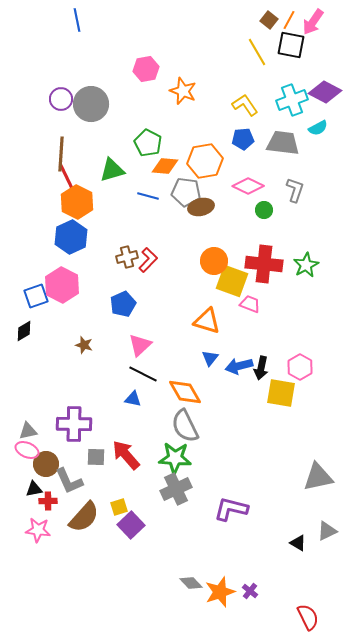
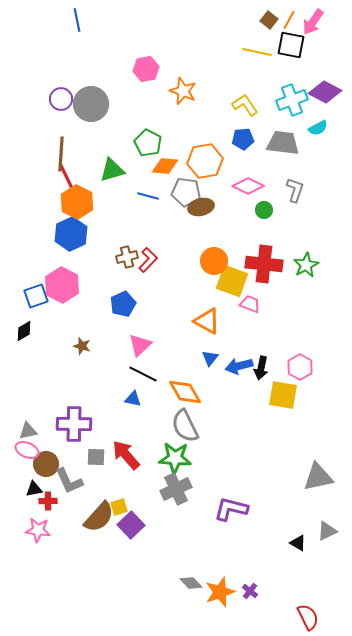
yellow line at (257, 52): rotated 48 degrees counterclockwise
blue hexagon at (71, 237): moved 3 px up
orange triangle at (207, 321): rotated 12 degrees clockwise
brown star at (84, 345): moved 2 px left, 1 px down
yellow square at (281, 393): moved 2 px right, 2 px down
brown semicircle at (84, 517): moved 15 px right
